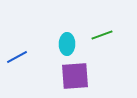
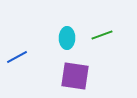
cyan ellipse: moved 6 px up
purple square: rotated 12 degrees clockwise
